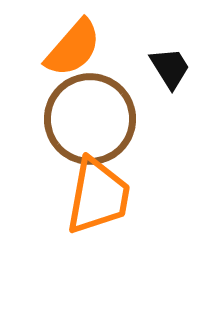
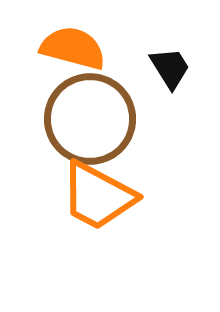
orange semicircle: rotated 116 degrees counterclockwise
orange trapezoid: rotated 108 degrees clockwise
